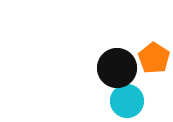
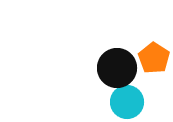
cyan circle: moved 1 px down
